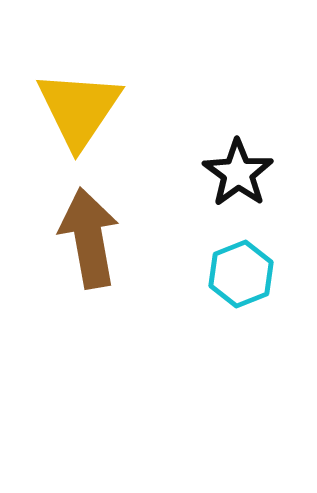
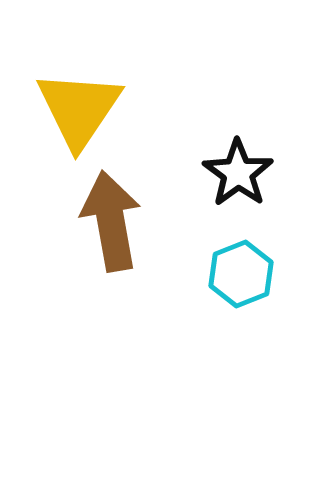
brown arrow: moved 22 px right, 17 px up
